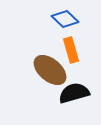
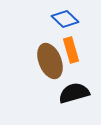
brown ellipse: moved 9 px up; rotated 28 degrees clockwise
